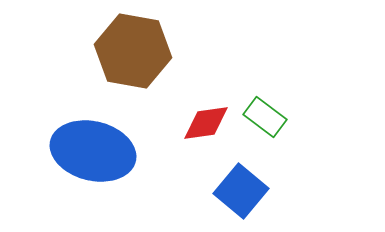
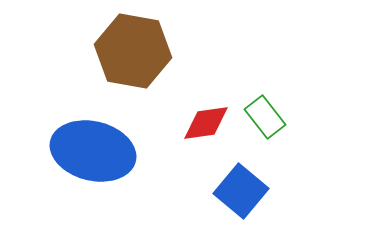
green rectangle: rotated 15 degrees clockwise
